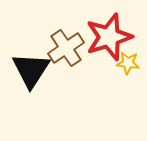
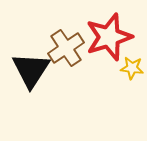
yellow star: moved 4 px right, 5 px down
